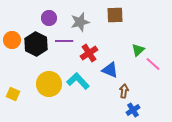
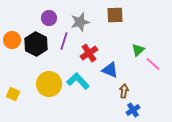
purple line: rotated 72 degrees counterclockwise
